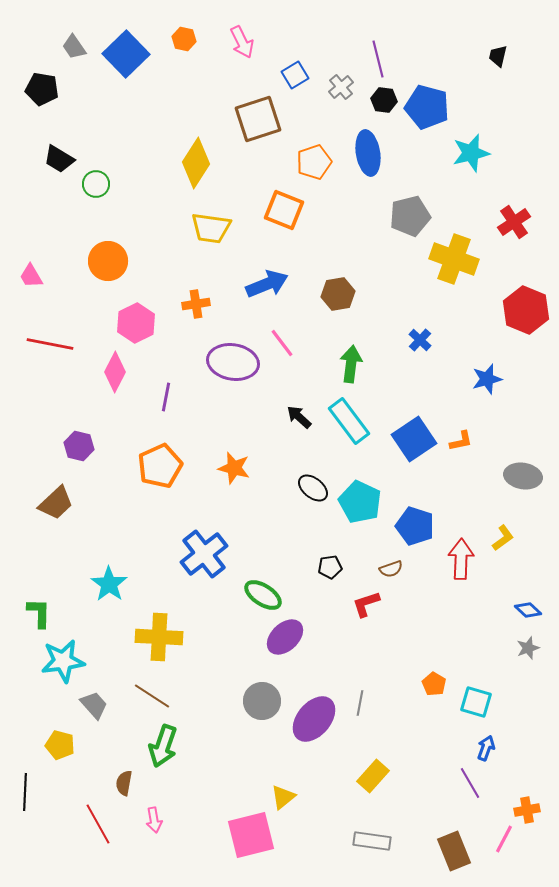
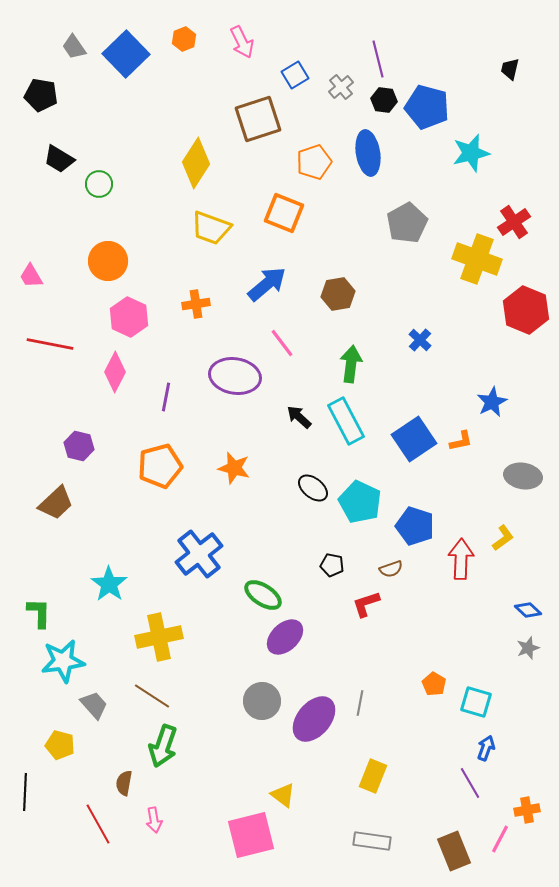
orange hexagon at (184, 39): rotated 25 degrees clockwise
black trapezoid at (498, 56): moved 12 px right, 13 px down
black pentagon at (42, 89): moved 1 px left, 6 px down
green circle at (96, 184): moved 3 px right
orange square at (284, 210): moved 3 px down
gray pentagon at (410, 216): moved 3 px left, 7 px down; rotated 15 degrees counterclockwise
yellow trapezoid at (211, 228): rotated 12 degrees clockwise
yellow cross at (454, 259): moved 23 px right
blue arrow at (267, 284): rotated 18 degrees counterclockwise
pink hexagon at (136, 323): moved 7 px left, 6 px up; rotated 9 degrees counterclockwise
purple ellipse at (233, 362): moved 2 px right, 14 px down
blue star at (487, 379): moved 5 px right, 23 px down; rotated 12 degrees counterclockwise
cyan rectangle at (349, 421): moved 3 px left; rotated 9 degrees clockwise
orange pentagon at (160, 466): rotated 9 degrees clockwise
blue cross at (204, 554): moved 5 px left
black pentagon at (330, 567): moved 2 px right, 2 px up; rotated 20 degrees clockwise
yellow cross at (159, 637): rotated 15 degrees counterclockwise
yellow rectangle at (373, 776): rotated 20 degrees counterclockwise
yellow triangle at (283, 797): moved 2 px up; rotated 44 degrees counterclockwise
pink line at (504, 839): moved 4 px left
